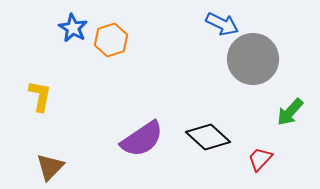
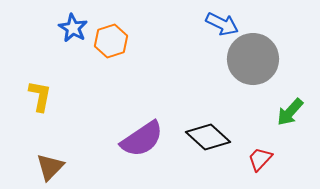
orange hexagon: moved 1 px down
